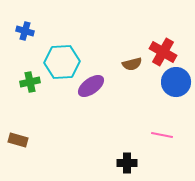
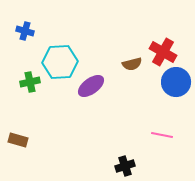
cyan hexagon: moved 2 px left
black cross: moved 2 px left, 3 px down; rotated 18 degrees counterclockwise
